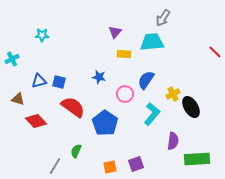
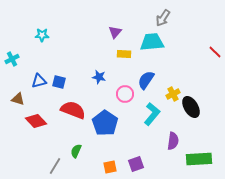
red semicircle: moved 3 px down; rotated 15 degrees counterclockwise
green rectangle: moved 2 px right
